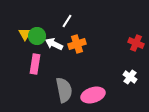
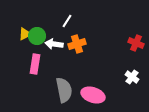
yellow triangle: rotated 32 degrees clockwise
white arrow: rotated 18 degrees counterclockwise
white cross: moved 2 px right
pink ellipse: rotated 35 degrees clockwise
